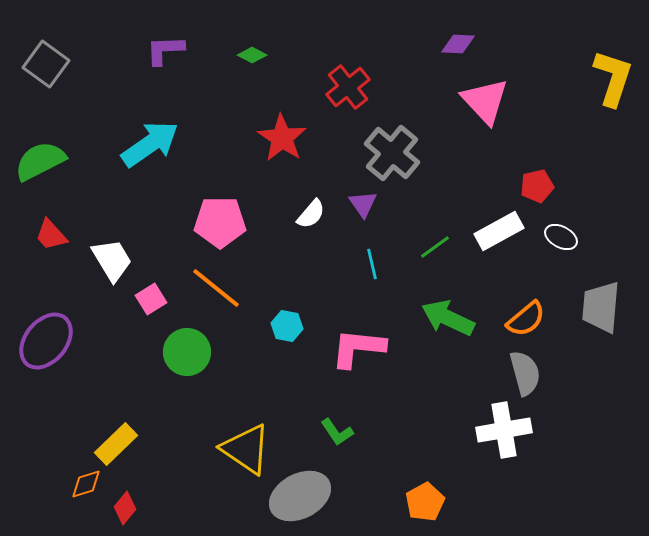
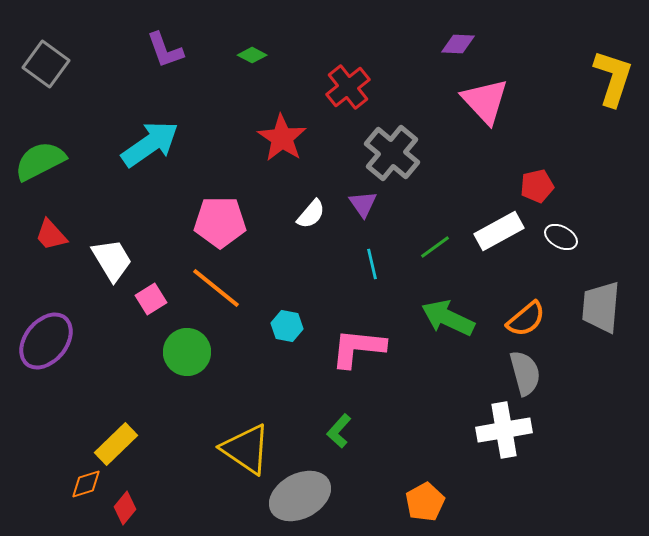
purple L-shape: rotated 108 degrees counterclockwise
green L-shape: moved 2 px right, 1 px up; rotated 76 degrees clockwise
